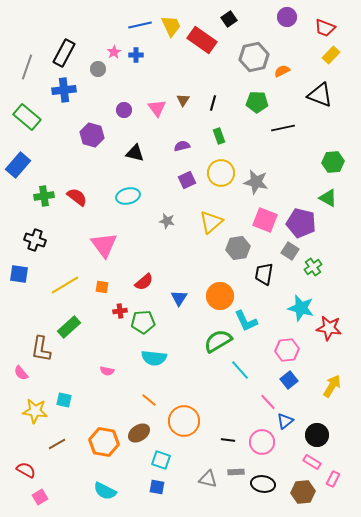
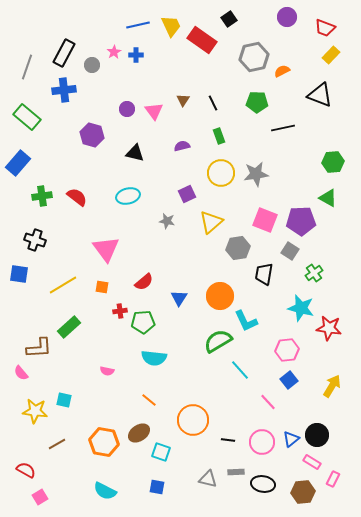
blue line at (140, 25): moved 2 px left
gray circle at (98, 69): moved 6 px left, 4 px up
black line at (213, 103): rotated 42 degrees counterclockwise
pink triangle at (157, 108): moved 3 px left, 3 px down
purple circle at (124, 110): moved 3 px right, 1 px up
blue rectangle at (18, 165): moved 2 px up
purple square at (187, 180): moved 14 px down
gray star at (256, 182): moved 8 px up; rotated 20 degrees counterclockwise
green cross at (44, 196): moved 2 px left
purple pentagon at (301, 223): moved 2 px up; rotated 16 degrees counterclockwise
pink triangle at (104, 245): moved 2 px right, 4 px down
green cross at (313, 267): moved 1 px right, 6 px down
yellow line at (65, 285): moved 2 px left
brown L-shape at (41, 349): moved 2 px left, 1 px up; rotated 104 degrees counterclockwise
orange circle at (184, 421): moved 9 px right, 1 px up
blue triangle at (285, 421): moved 6 px right, 18 px down
cyan square at (161, 460): moved 8 px up
